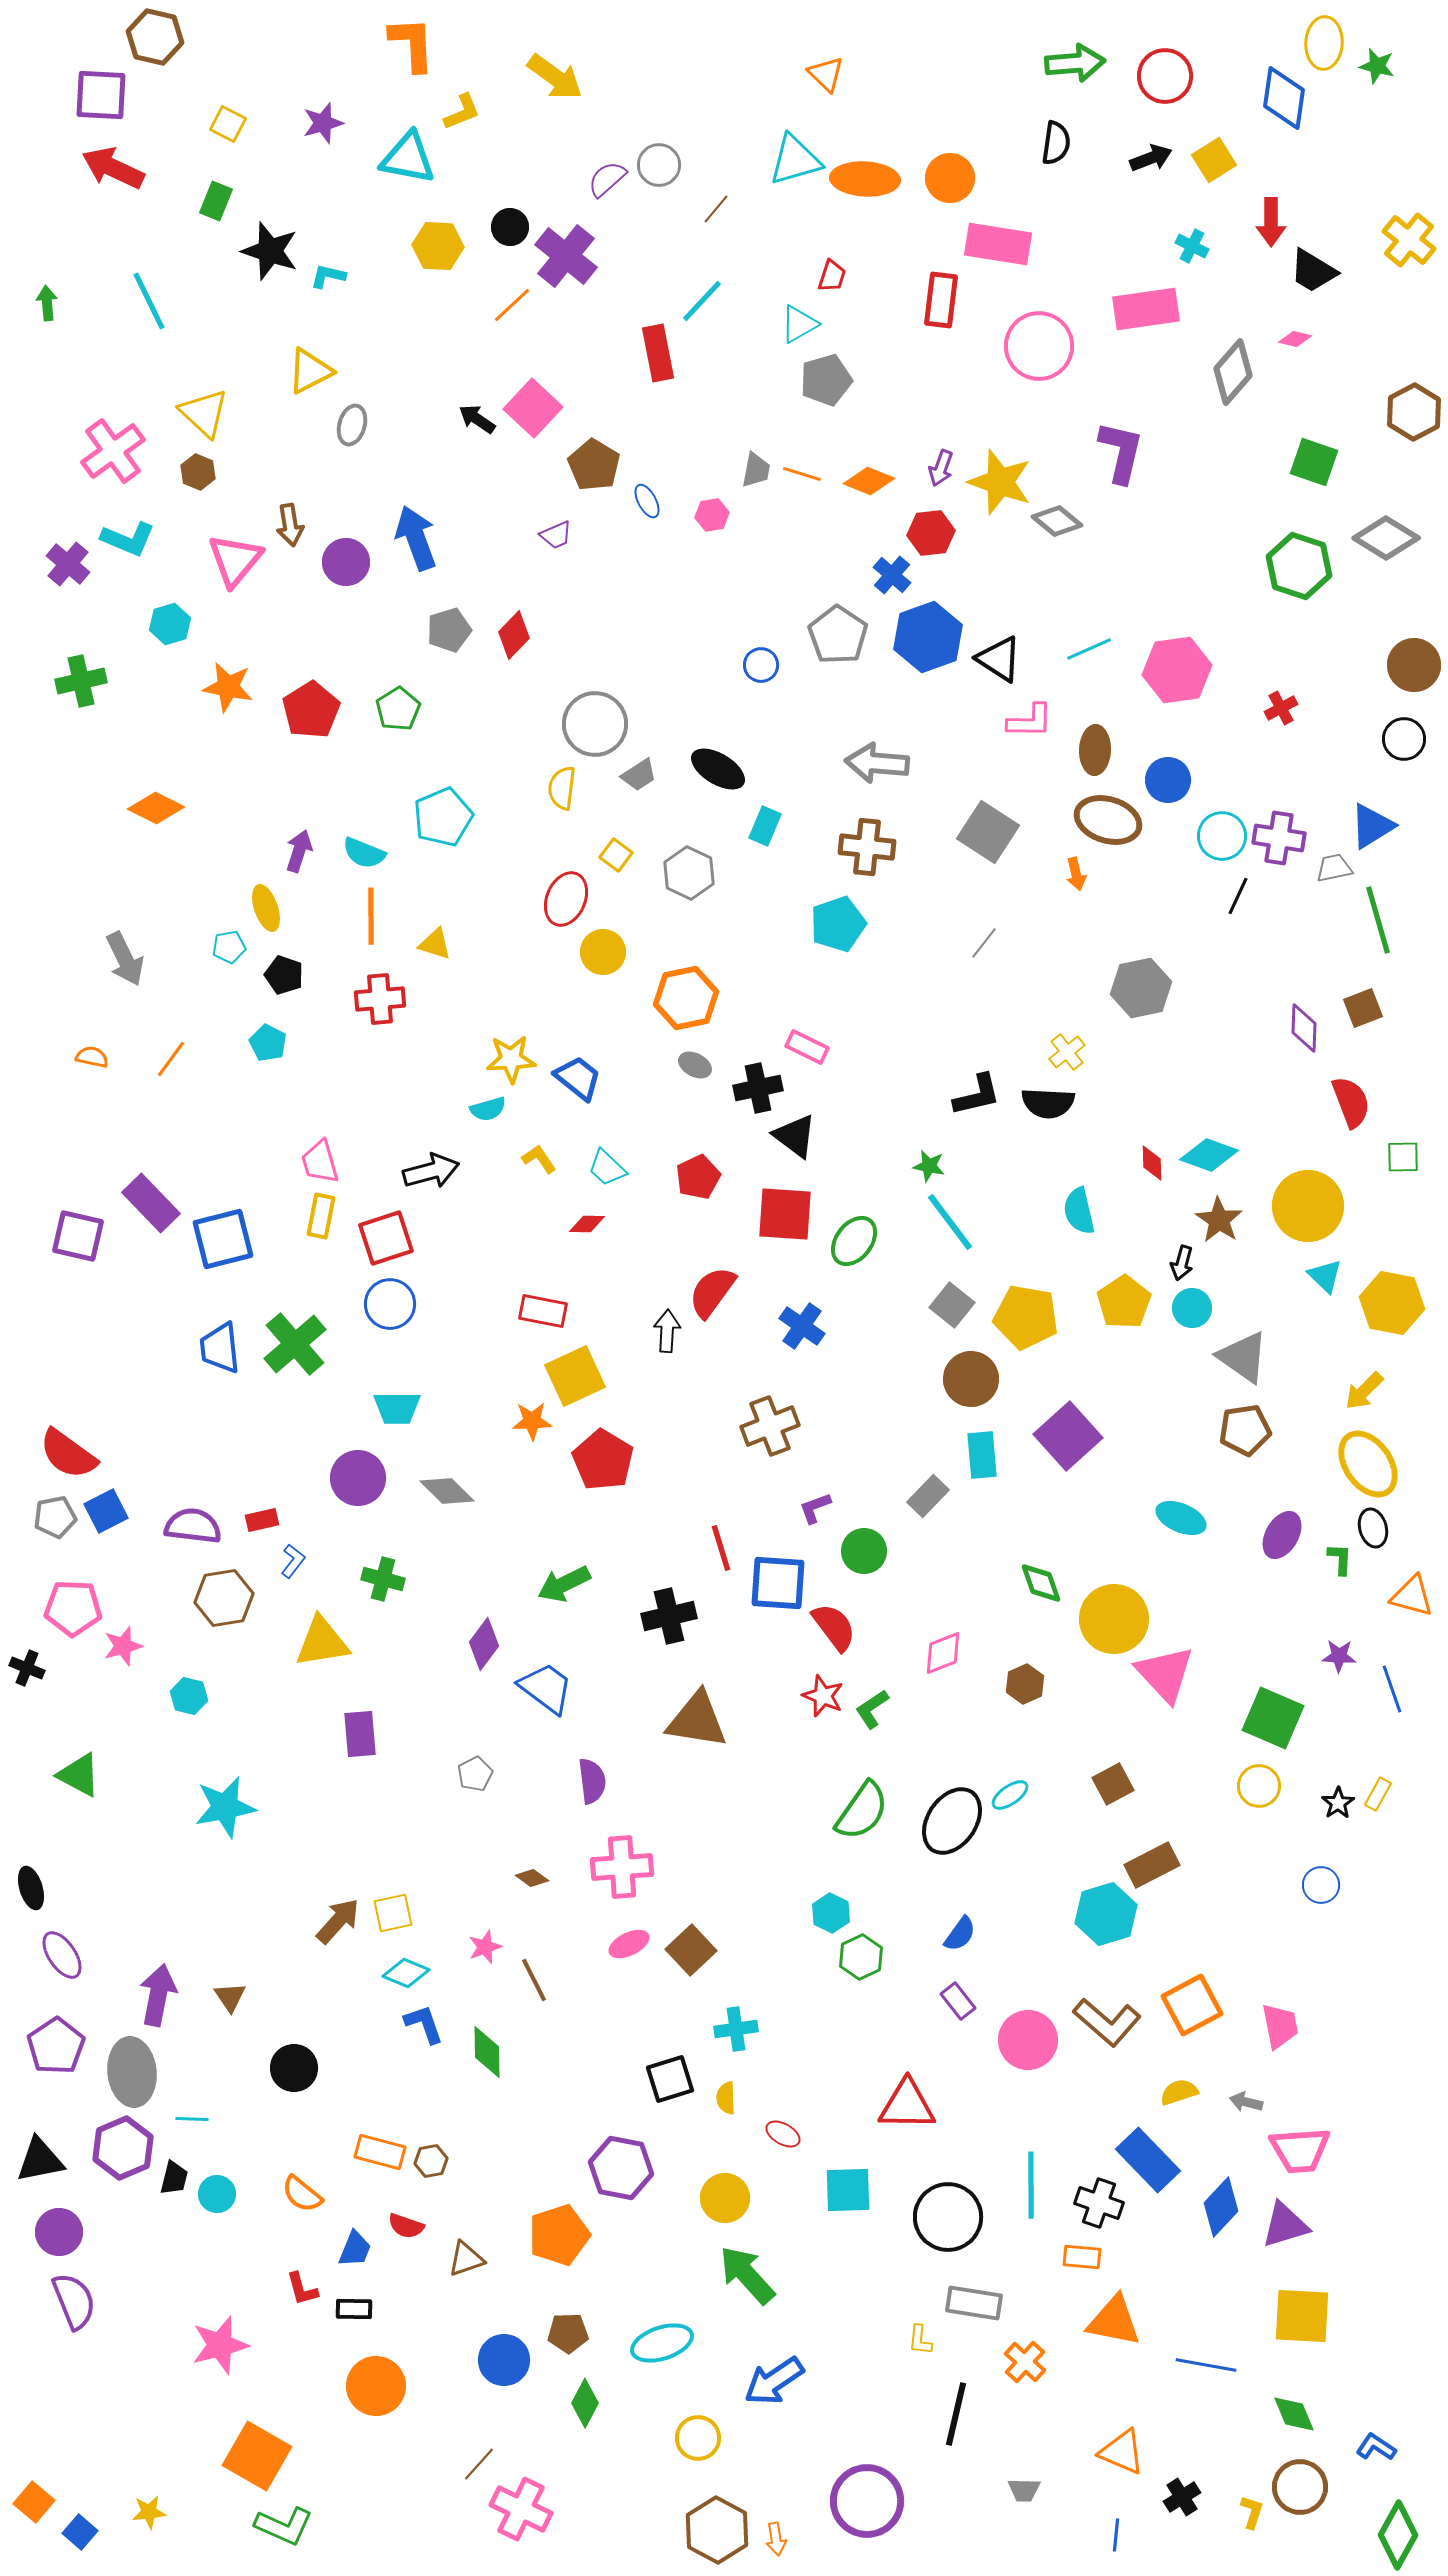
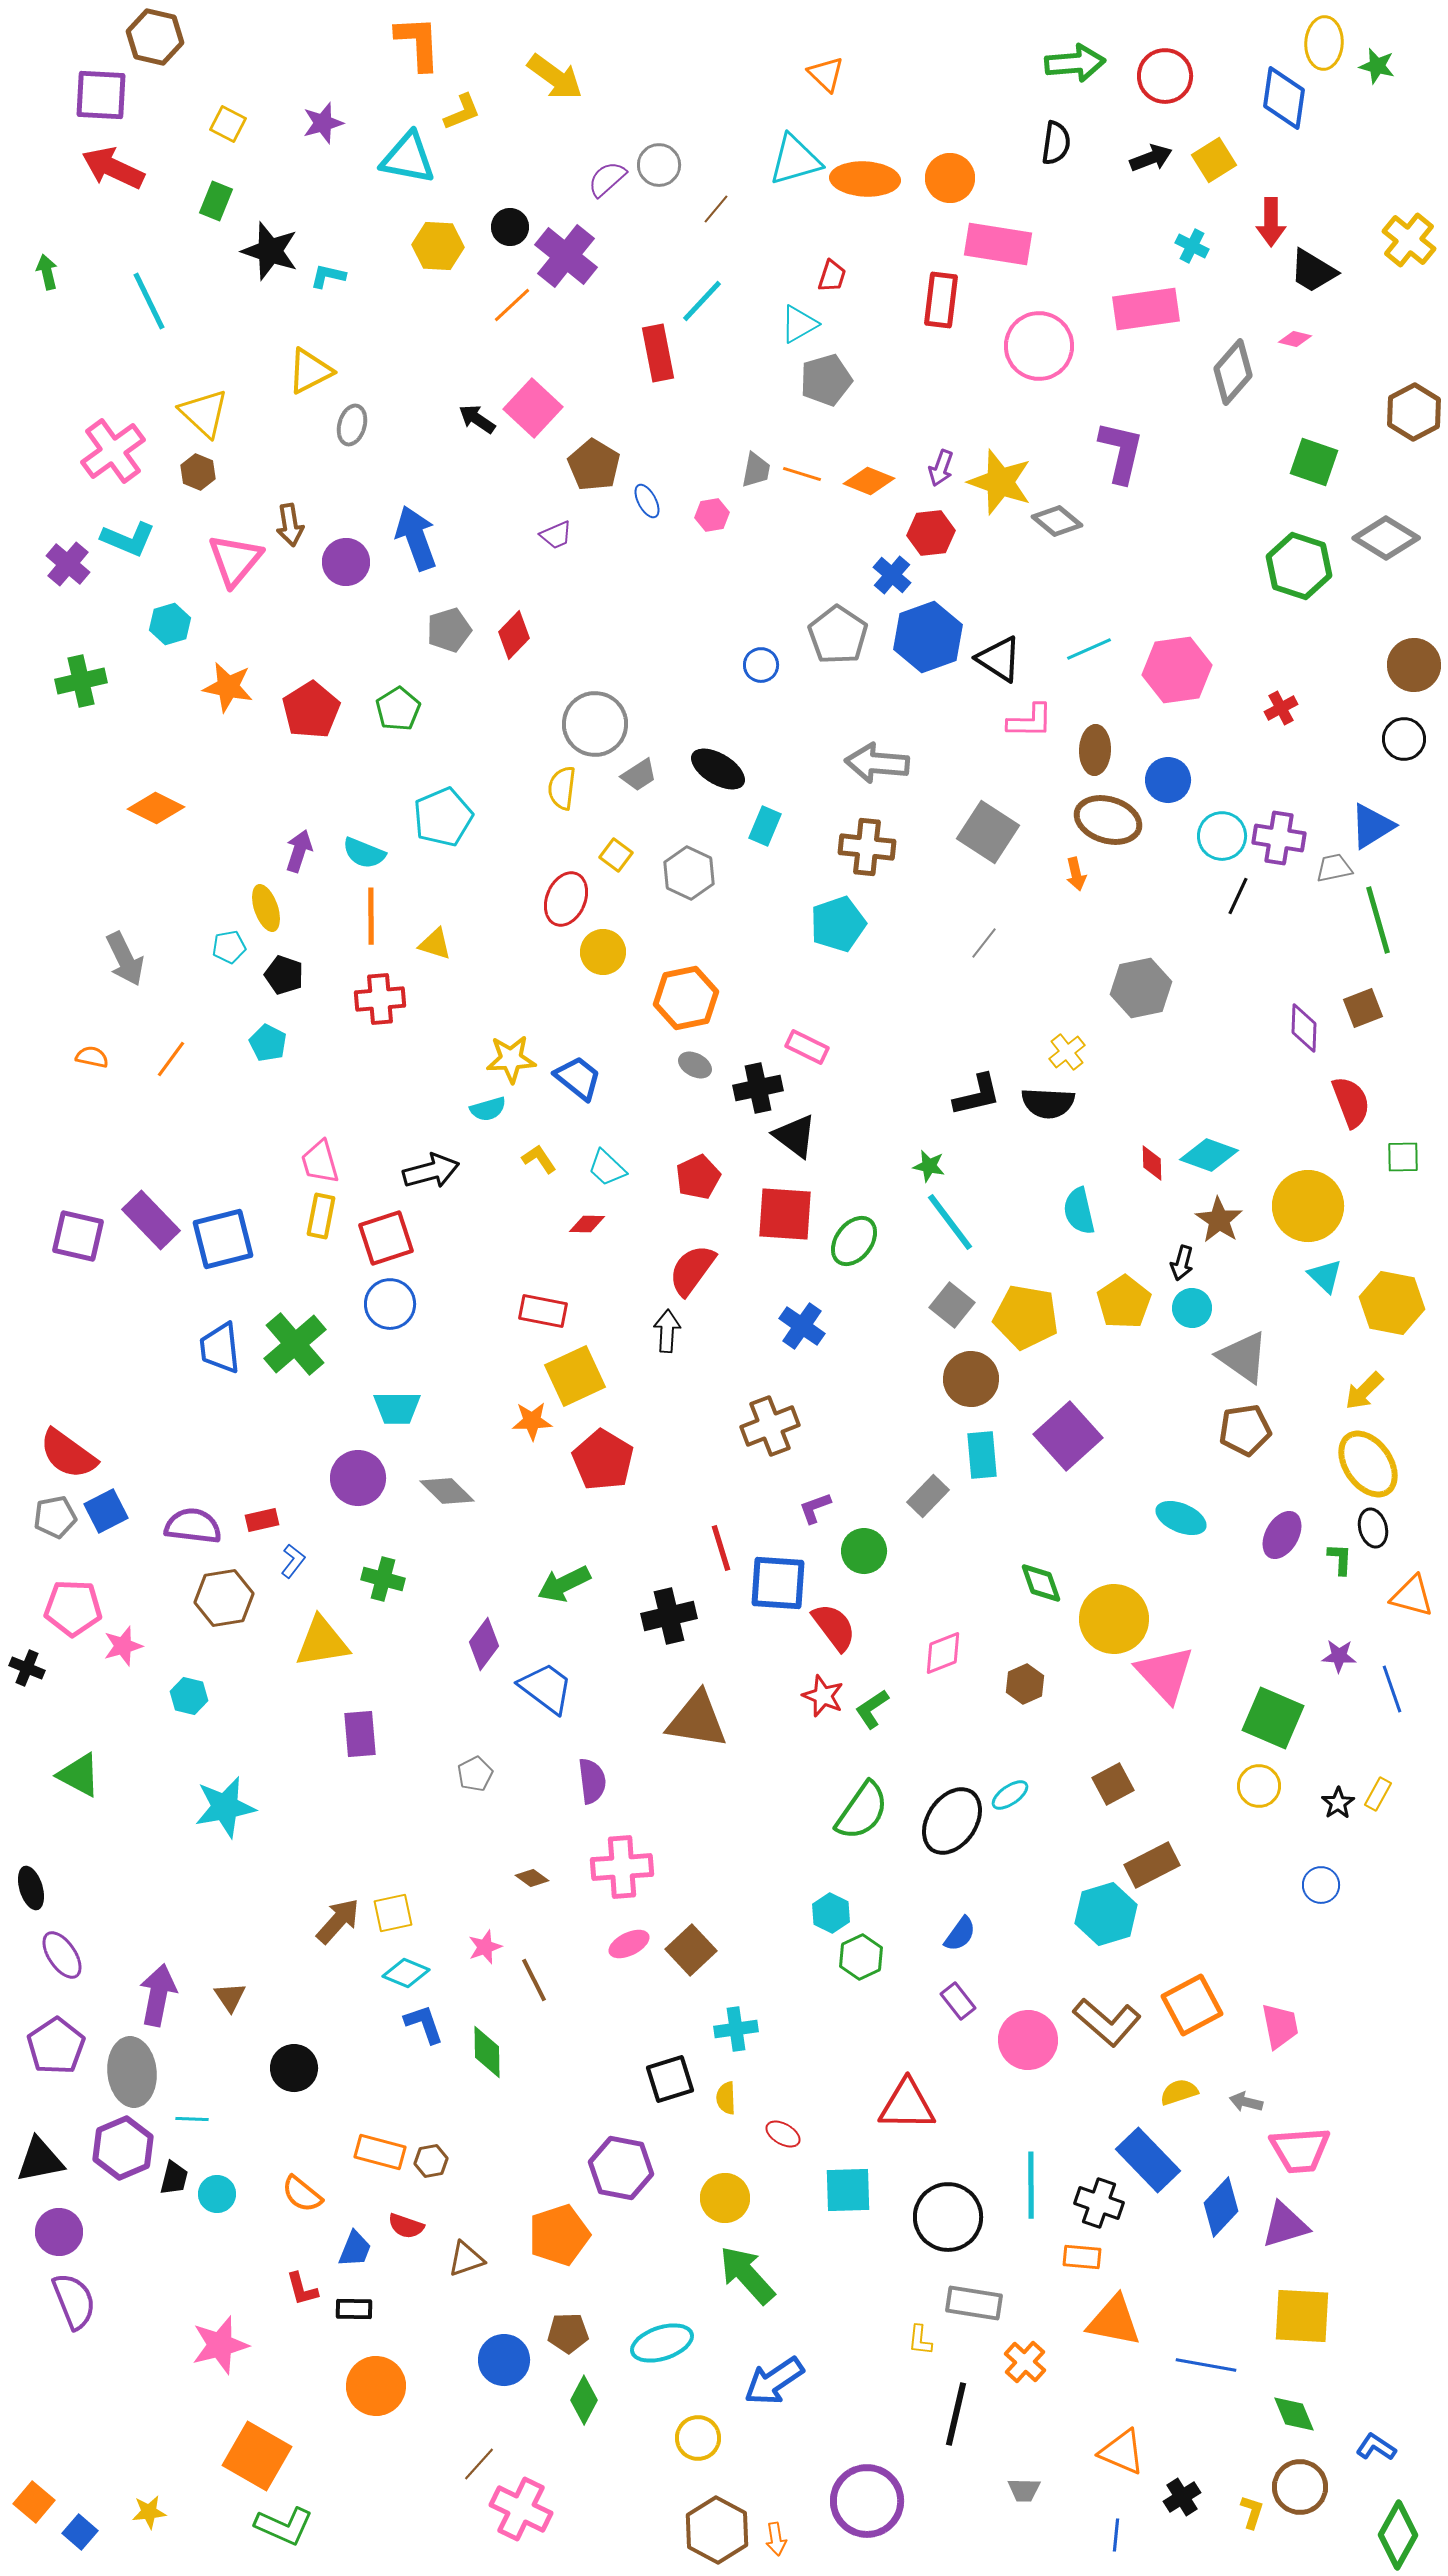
orange L-shape at (412, 44): moved 6 px right, 1 px up
green arrow at (47, 303): moved 31 px up; rotated 8 degrees counterclockwise
purple rectangle at (151, 1203): moved 17 px down
red semicircle at (712, 1292): moved 20 px left, 22 px up
green diamond at (585, 2403): moved 1 px left, 3 px up
